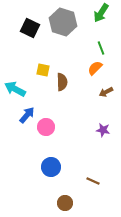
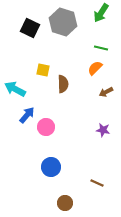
green line: rotated 56 degrees counterclockwise
brown semicircle: moved 1 px right, 2 px down
brown line: moved 4 px right, 2 px down
